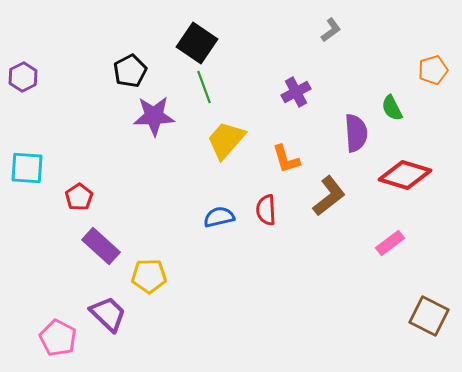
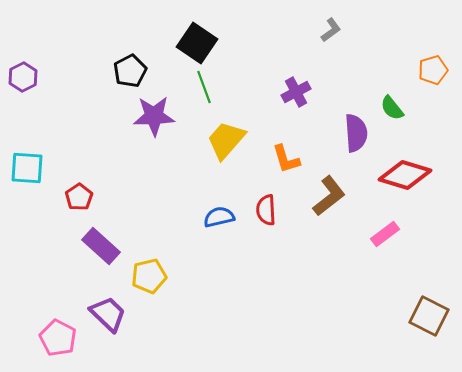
green semicircle: rotated 12 degrees counterclockwise
pink rectangle: moved 5 px left, 9 px up
yellow pentagon: rotated 12 degrees counterclockwise
